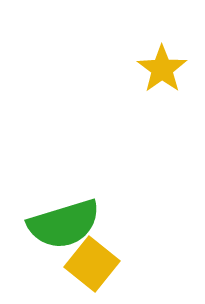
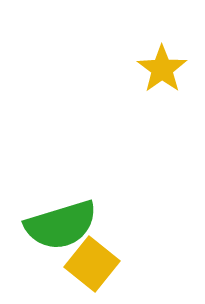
green semicircle: moved 3 px left, 1 px down
